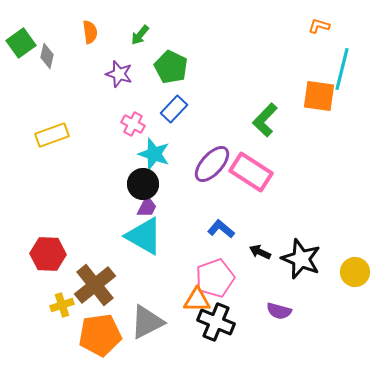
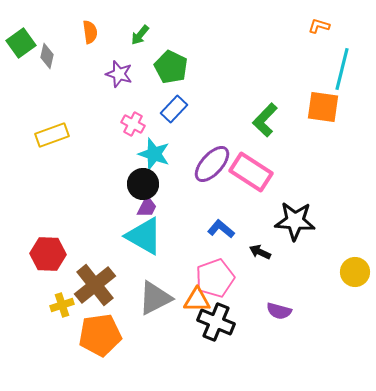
orange square: moved 4 px right, 11 px down
black star: moved 6 px left, 38 px up; rotated 18 degrees counterclockwise
gray triangle: moved 8 px right, 24 px up
